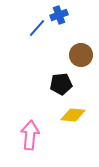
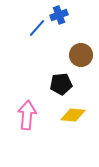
pink arrow: moved 3 px left, 20 px up
